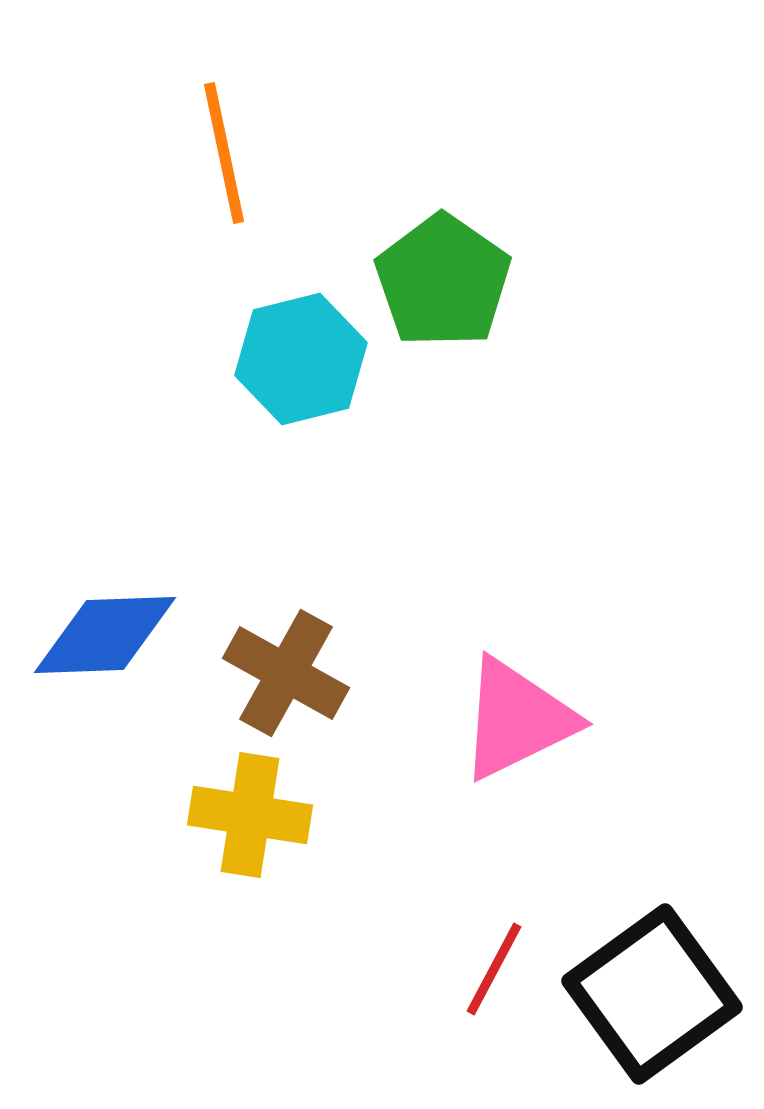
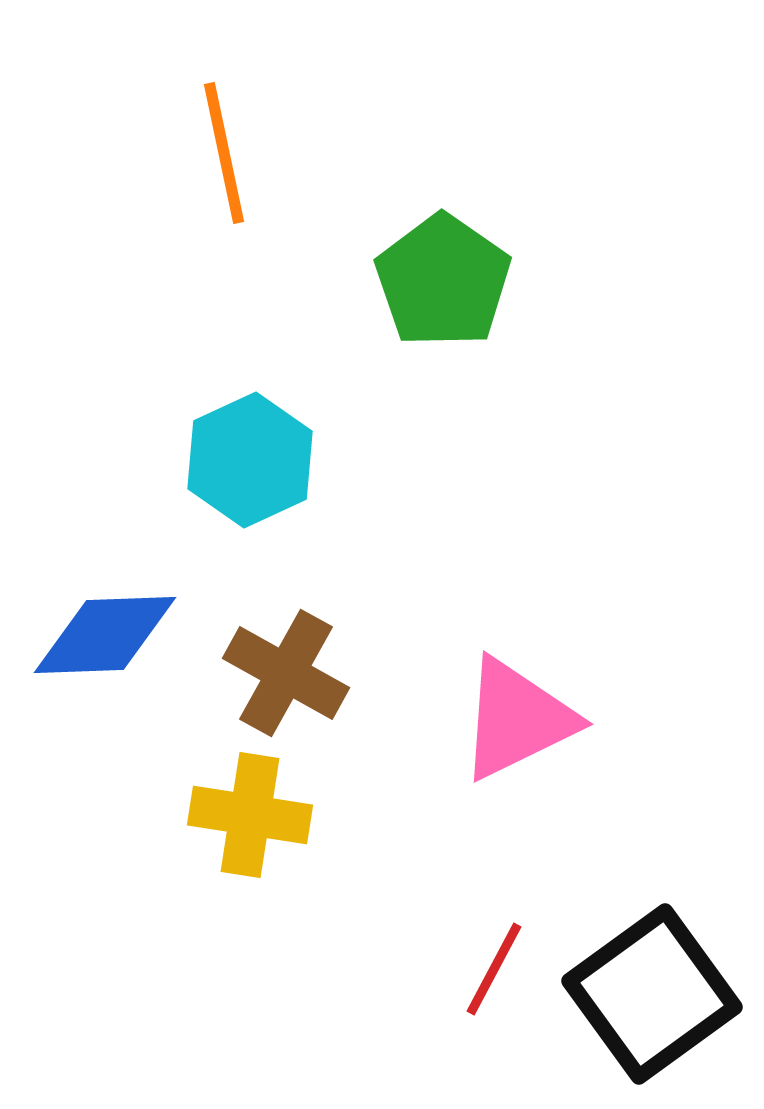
cyan hexagon: moved 51 px left, 101 px down; rotated 11 degrees counterclockwise
